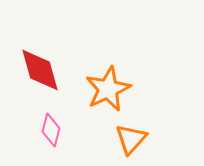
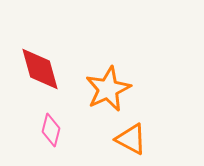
red diamond: moved 1 px up
orange triangle: rotated 44 degrees counterclockwise
